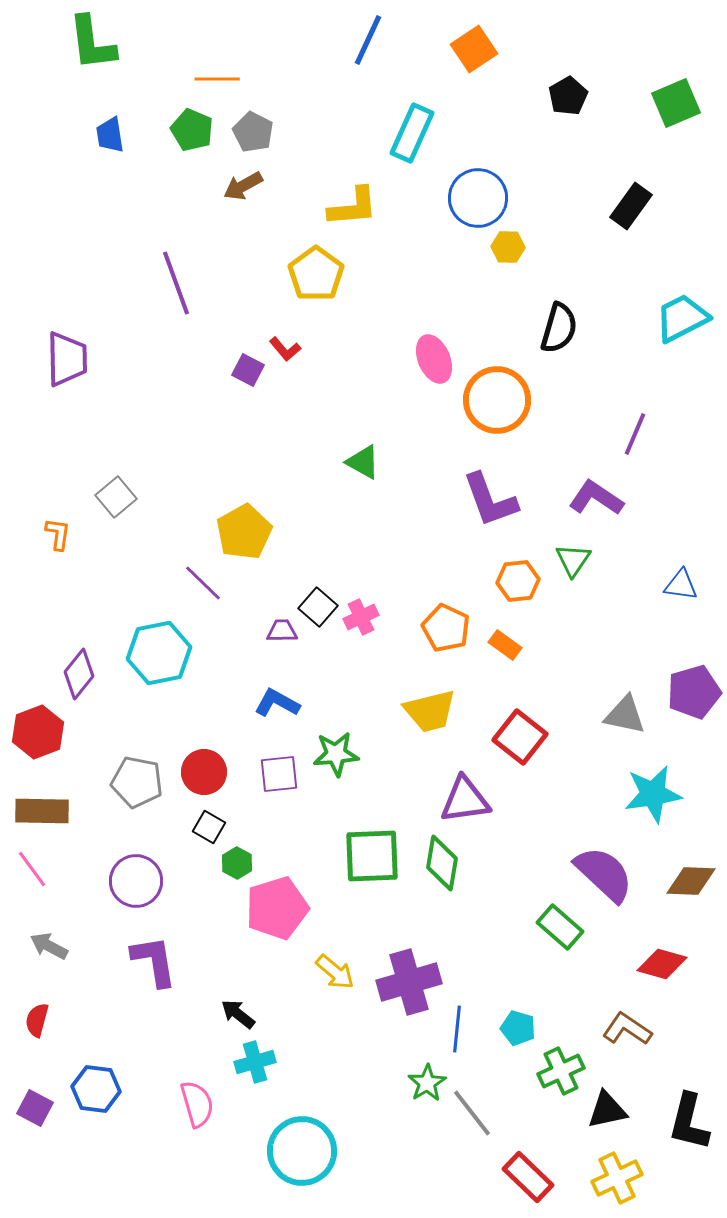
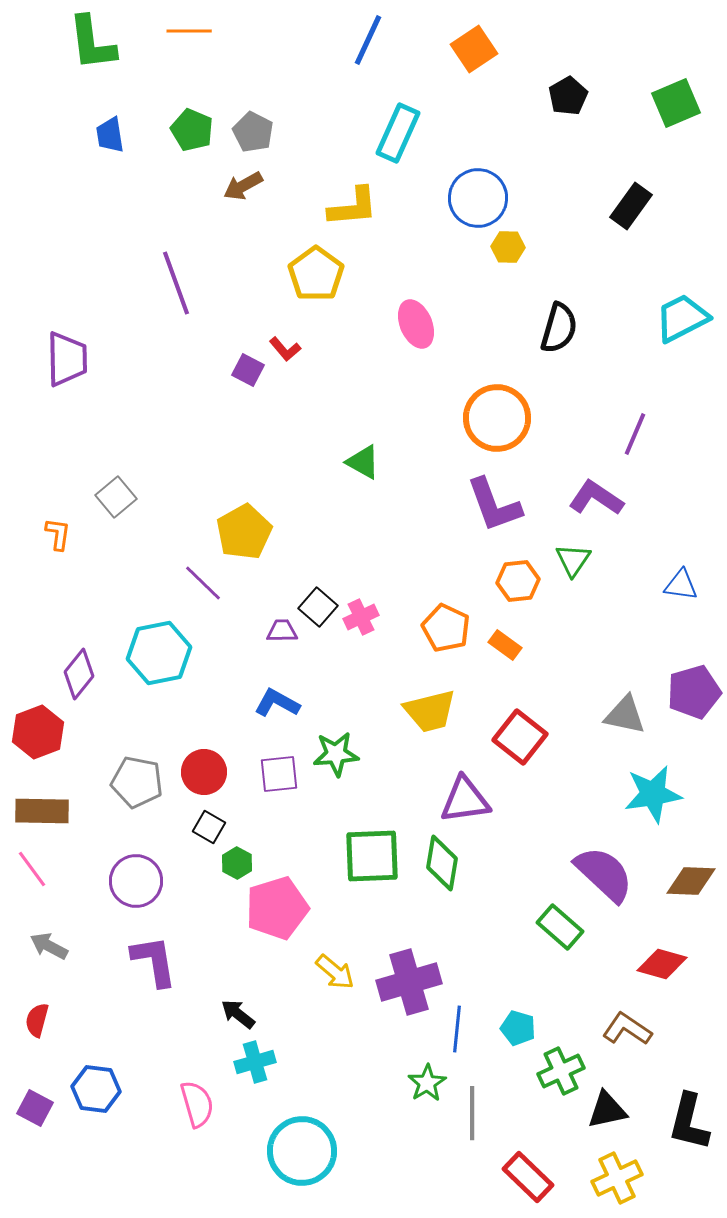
orange line at (217, 79): moved 28 px left, 48 px up
cyan rectangle at (412, 133): moved 14 px left
pink ellipse at (434, 359): moved 18 px left, 35 px up
orange circle at (497, 400): moved 18 px down
purple L-shape at (490, 500): moved 4 px right, 5 px down
gray line at (472, 1113): rotated 38 degrees clockwise
